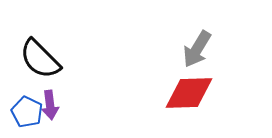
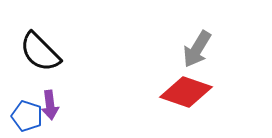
black semicircle: moved 7 px up
red diamond: moved 3 px left, 1 px up; rotated 21 degrees clockwise
blue pentagon: moved 4 px down; rotated 8 degrees counterclockwise
